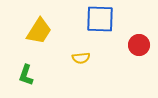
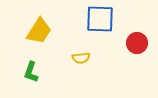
red circle: moved 2 px left, 2 px up
green L-shape: moved 5 px right, 3 px up
